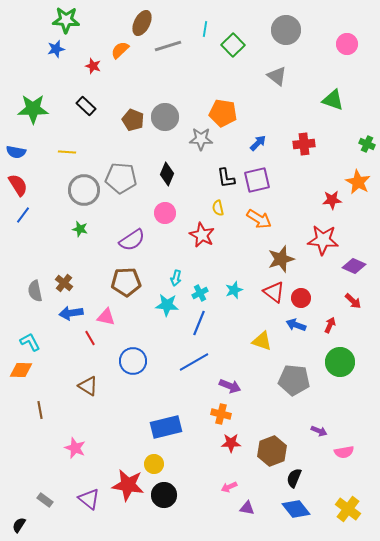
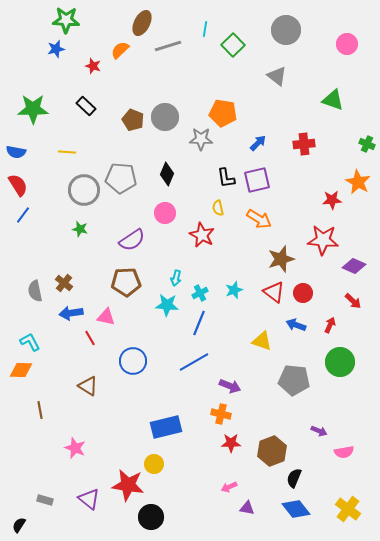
red circle at (301, 298): moved 2 px right, 5 px up
black circle at (164, 495): moved 13 px left, 22 px down
gray rectangle at (45, 500): rotated 21 degrees counterclockwise
